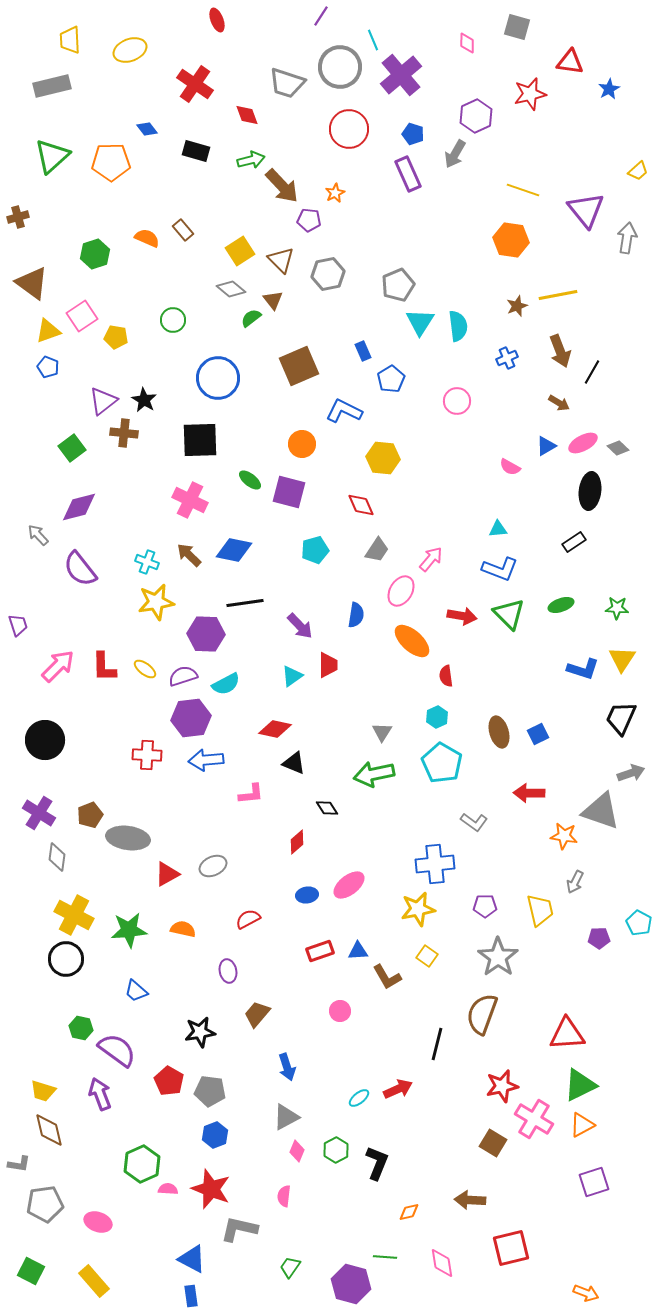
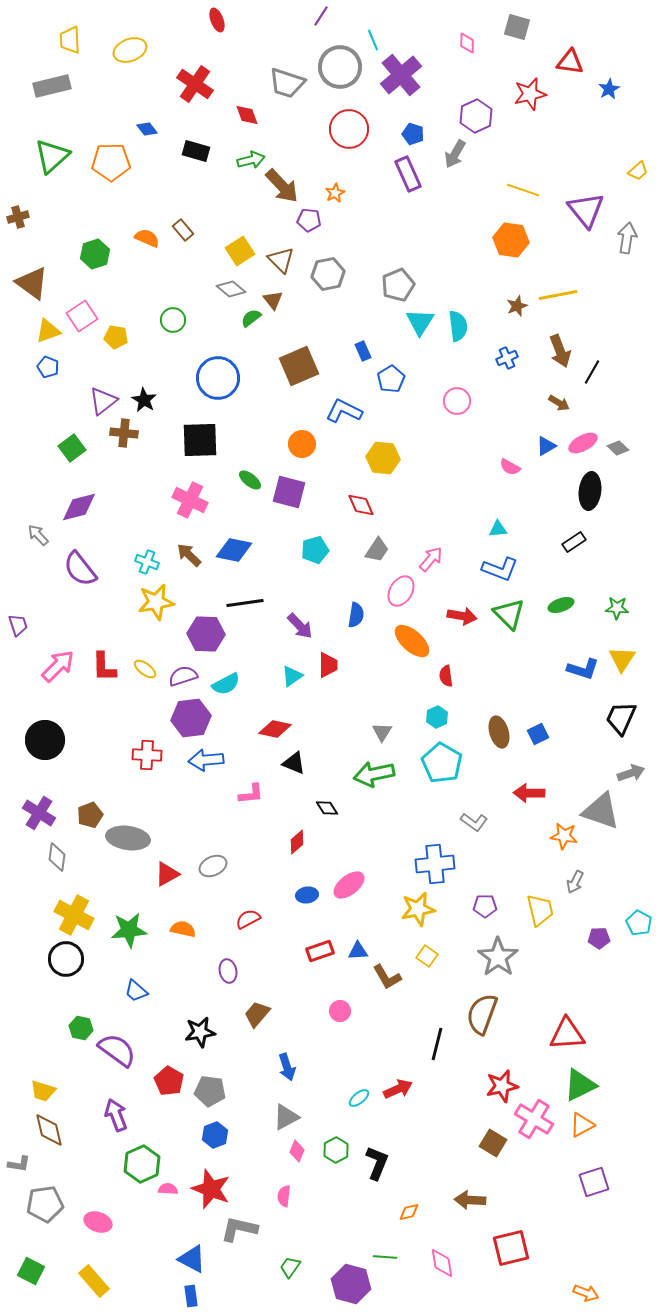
purple arrow at (100, 1094): moved 16 px right, 21 px down
